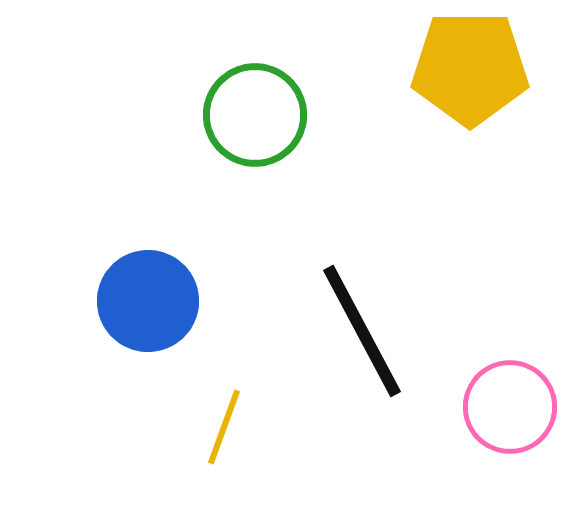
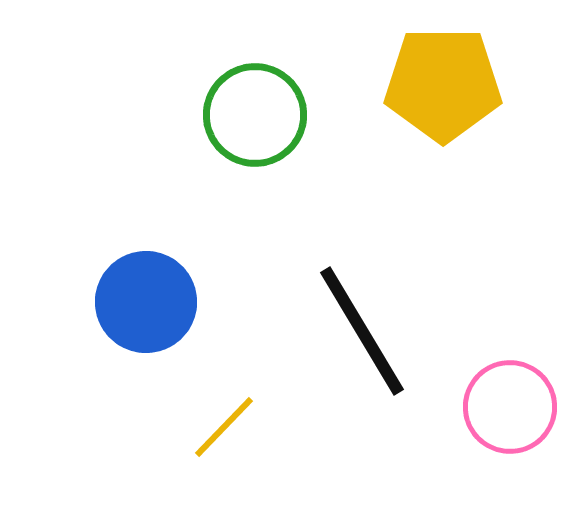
yellow pentagon: moved 27 px left, 16 px down
blue circle: moved 2 px left, 1 px down
black line: rotated 3 degrees counterclockwise
yellow line: rotated 24 degrees clockwise
